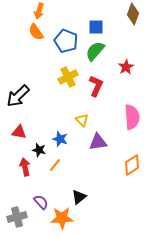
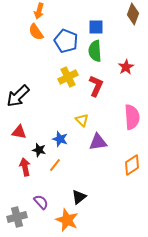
green semicircle: rotated 45 degrees counterclockwise
orange star: moved 5 px right, 2 px down; rotated 25 degrees clockwise
